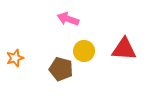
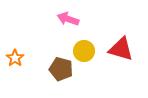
red triangle: moved 3 px left; rotated 12 degrees clockwise
orange star: rotated 18 degrees counterclockwise
